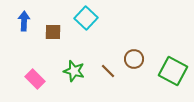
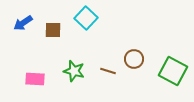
blue arrow: moved 1 px left, 2 px down; rotated 126 degrees counterclockwise
brown square: moved 2 px up
brown line: rotated 28 degrees counterclockwise
pink rectangle: rotated 42 degrees counterclockwise
